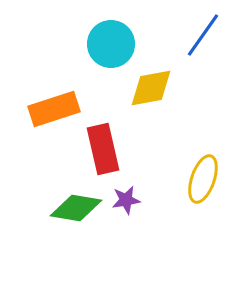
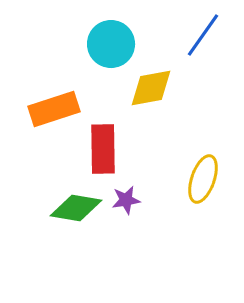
red rectangle: rotated 12 degrees clockwise
